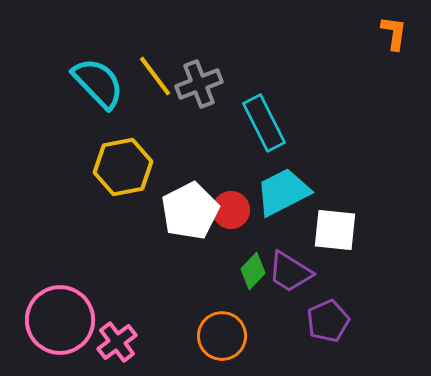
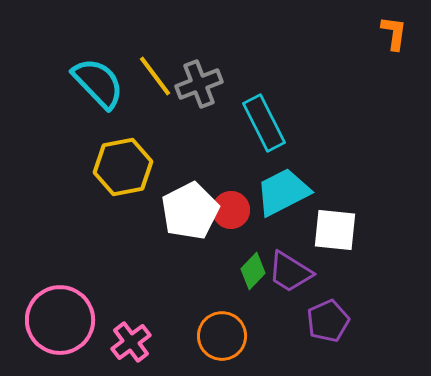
pink cross: moved 14 px right
